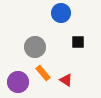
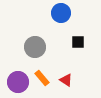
orange rectangle: moved 1 px left, 5 px down
